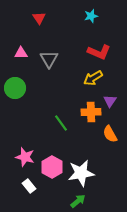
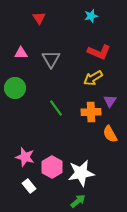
gray triangle: moved 2 px right
green line: moved 5 px left, 15 px up
